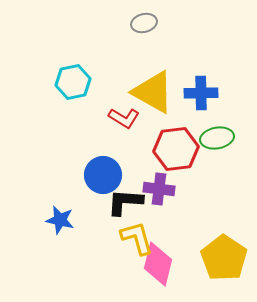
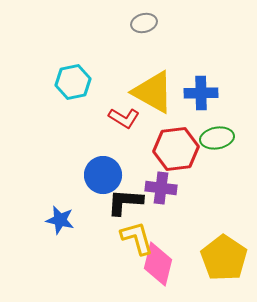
purple cross: moved 2 px right, 1 px up
